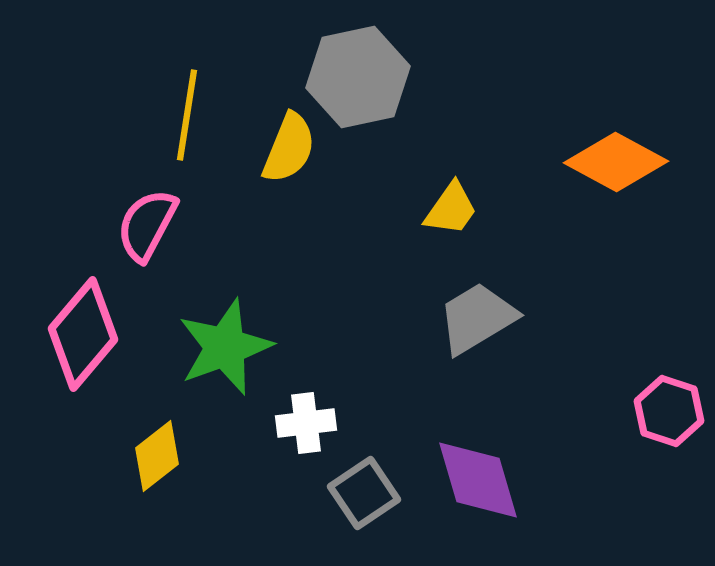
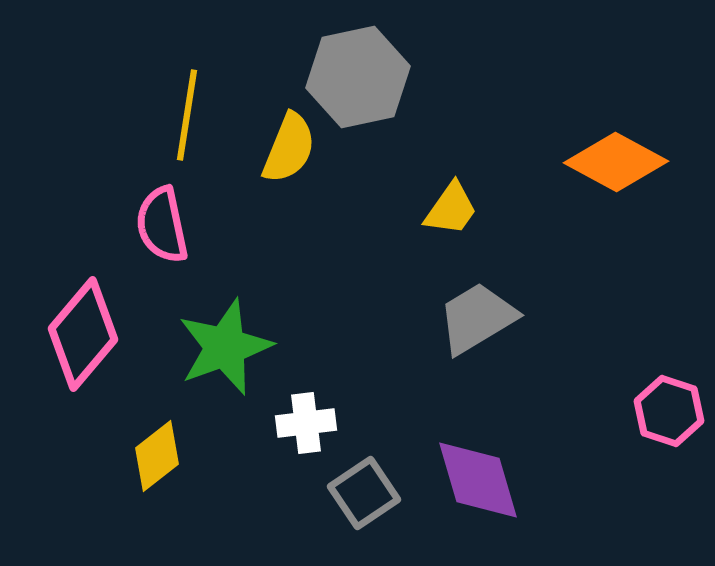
pink semicircle: moved 15 px right; rotated 40 degrees counterclockwise
